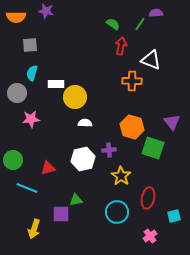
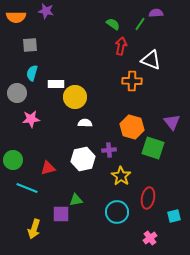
pink cross: moved 2 px down
